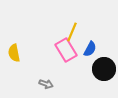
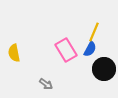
yellow line: moved 22 px right
gray arrow: rotated 16 degrees clockwise
